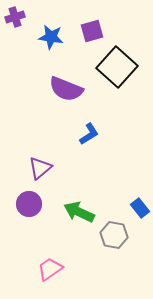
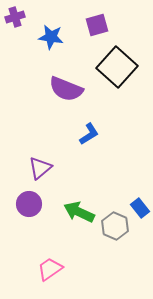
purple square: moved 5 px right, 6 px up
gray hexagon: moved 1 px right, 9 px up; rotated 12 degrees clockwise
